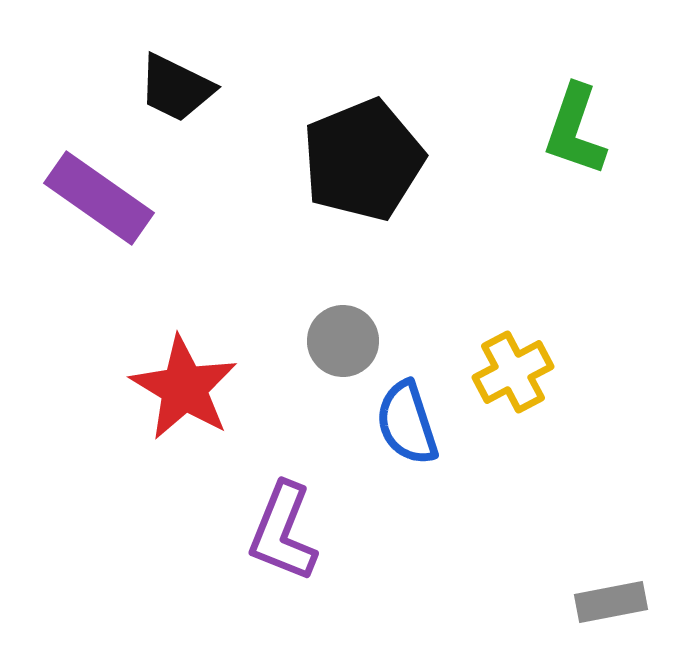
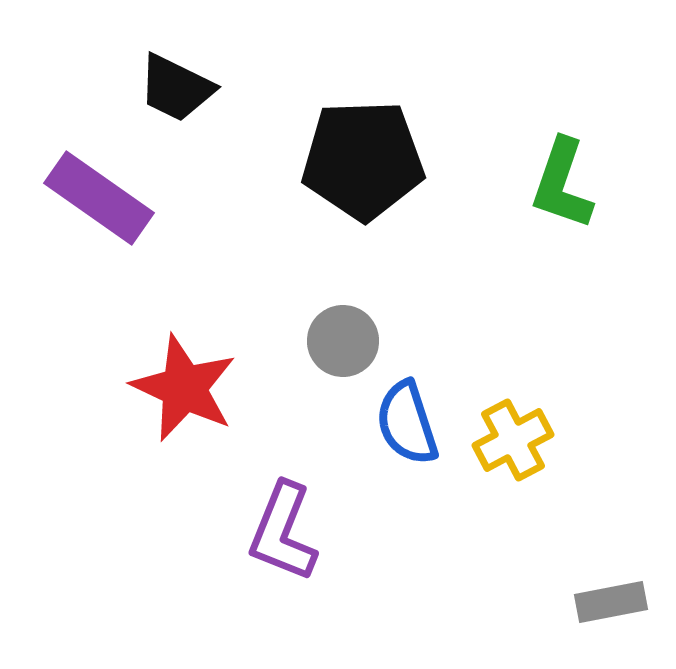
green L-shape: moved 13 px left, 54 px down
black pentagon: rotated 20 degrees clockwise
yellow cross: moved 68 px down
red star: rotated 6 degrees counterclockwise
